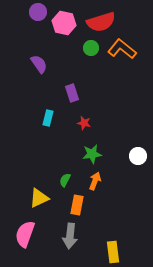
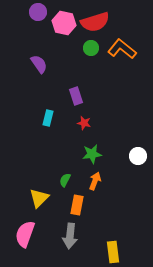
red semicircle: moved 6 px left
purple rectangle: moved 4 px right, 3 px down
yellow triangle: rotated 20 degrees counterclockwise
